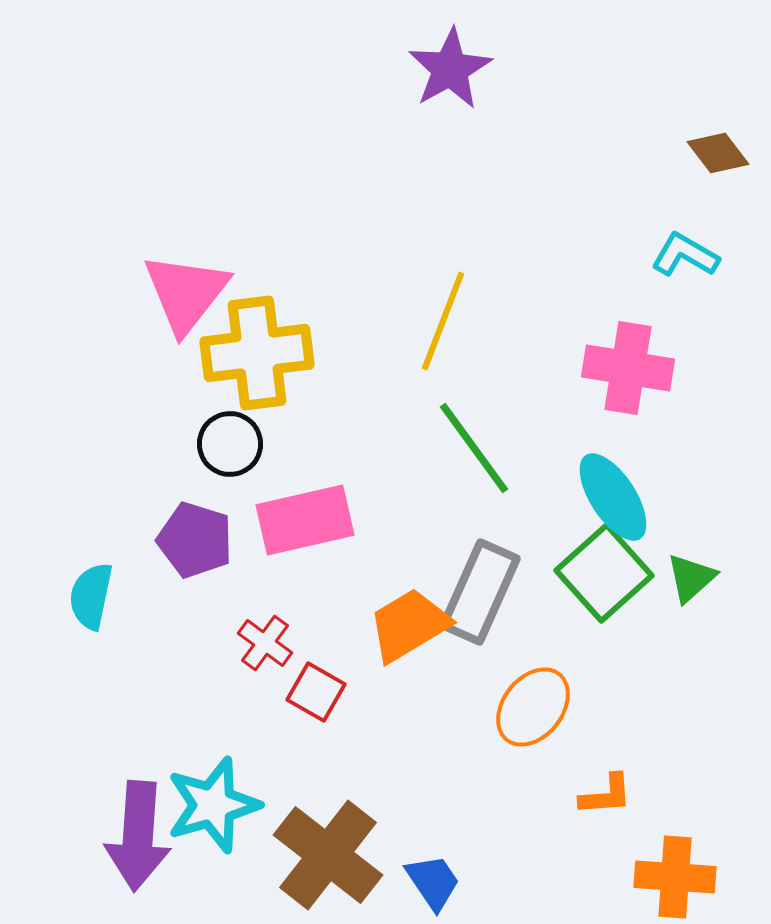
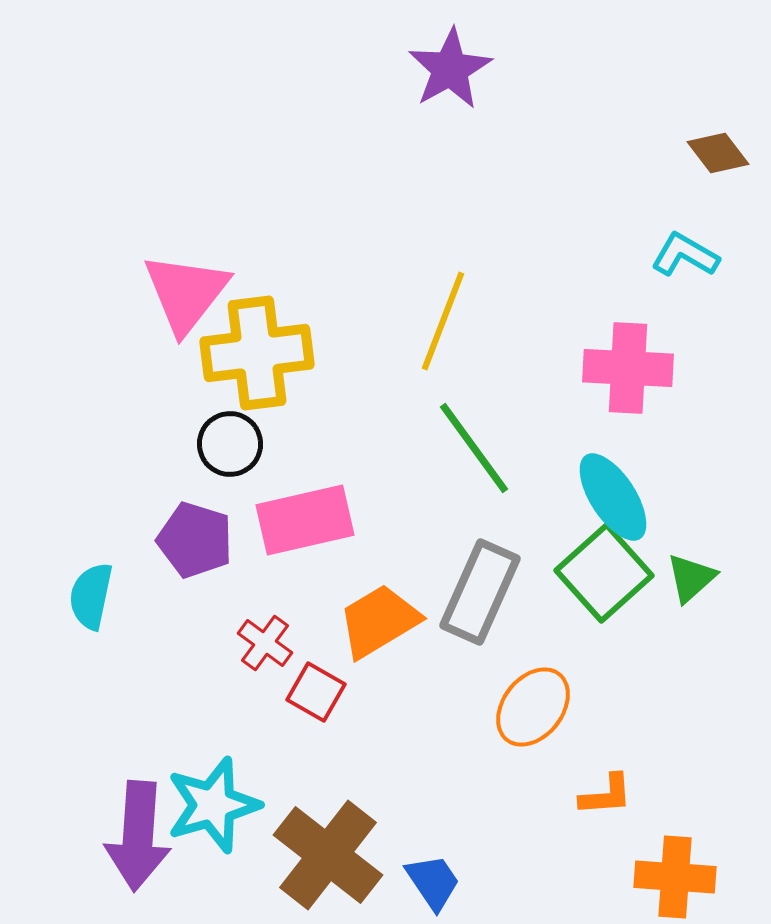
pink cross: rotated 6 degrees counterclockwise
orange trapezoid: moved 30 px left, 4 px up
